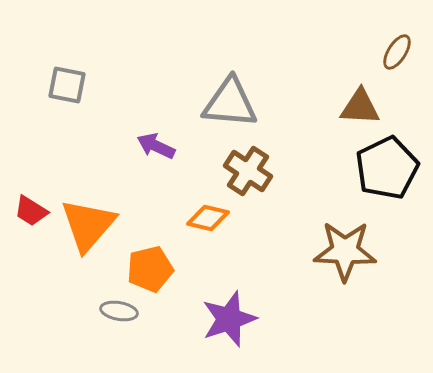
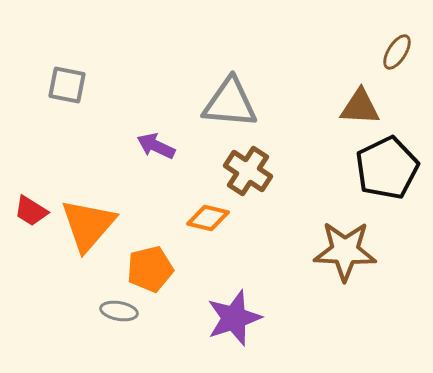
purple star: moved 5 px right, 1 px up
